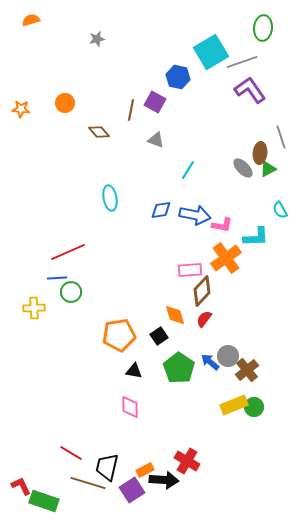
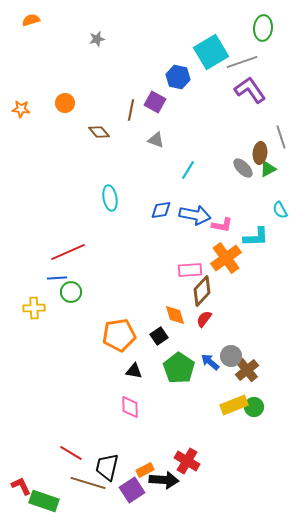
gray circle at (228, 356): moved 3 px right
